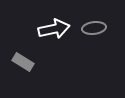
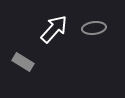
white arrow: rotated 36 degrees counterclockwise
